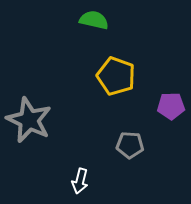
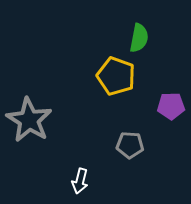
green semicircle: moved 45 px right, 18 px down; rotated 88 degrees clockwise
gray star: rotated 6 degrees clockwise
